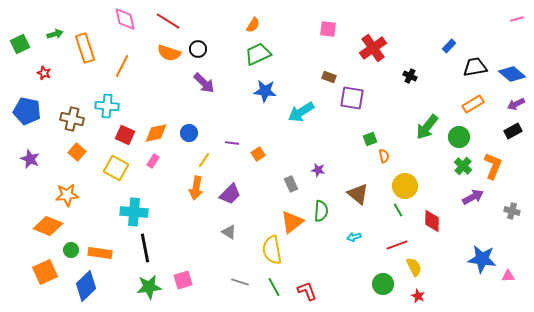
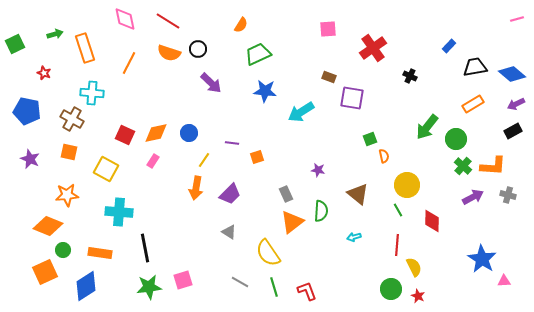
orange semicircle at (253, 25): moved 12 px left
pink square at (328, 29): rotated 12 degrees counterclockwise
green square at (20, 44): moved 5 px left
orange line at (122, 66): moved 7 px right, 3 px up
purple arrow at (204, 83): moved 7 px right
cyan cross at (107, 106): moved 15 px left, 13 px up
brown cross at (72, 119): rotated 15 degrees clockwise
green circle at (459, 137): moved 3 px left, 2 px down
orange square at (77, 152): moved 8 px left; rotated 30 degrees counterclockwise
orange square at (258, 154): moved 1 px left, 3 px down; rotated 16 degrees clockwise
orange L-shape at (493, 166): rotated 72 degrees clockwise
yellow square at (116, 168): moved 10 px left, 1 px down
gray rectangle at (291, 184): moved 5 px left, 10 px down
yellow circle at (405, 186): moved 2 px right, 1 px up
gray cross at (512, 211): moved 4 px left, 16 px up
cyan cross at (134, 212): moved 15 px left
red line at (397, 245): rotated 65 degrees counterclockwise
green circle at (71, 250): moved 8 px left
yellow semicircle at (272, 250): moved 4 px left, 3 px down; rotated 24 degrees counterclockwise
blue star at (482, 259): rotated 24 degrees clockwise
pink triangle at (508, 276): moved 4 px left, 5 px down
gray line at (240, 282): rotated 12 degrees clockwise
green circle at (383, 284): moved 8 px right, 5 px down
blue diamond at (86, 286): rotated 12 degrees clockwise
green line at (274, 287): rotated 12 degrees clockwise
